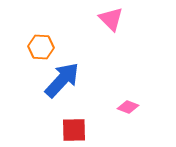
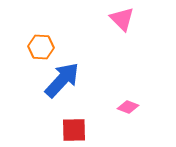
pink triangle: moved 11 px right
